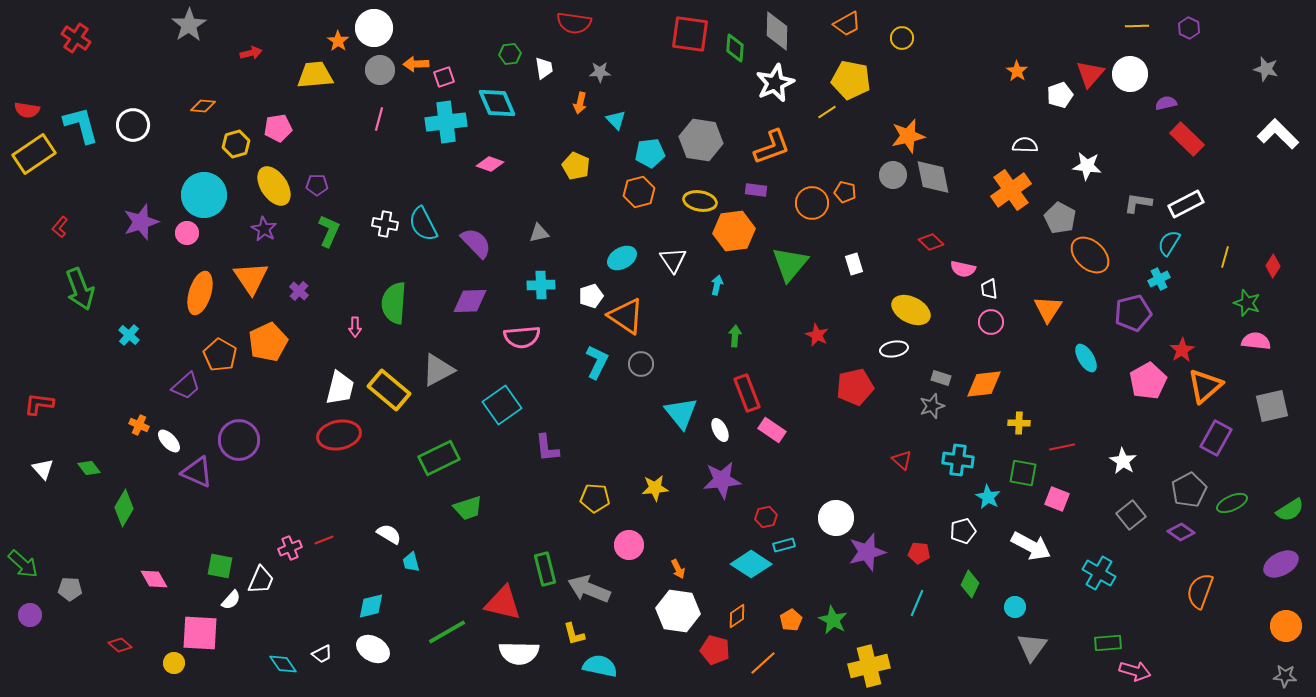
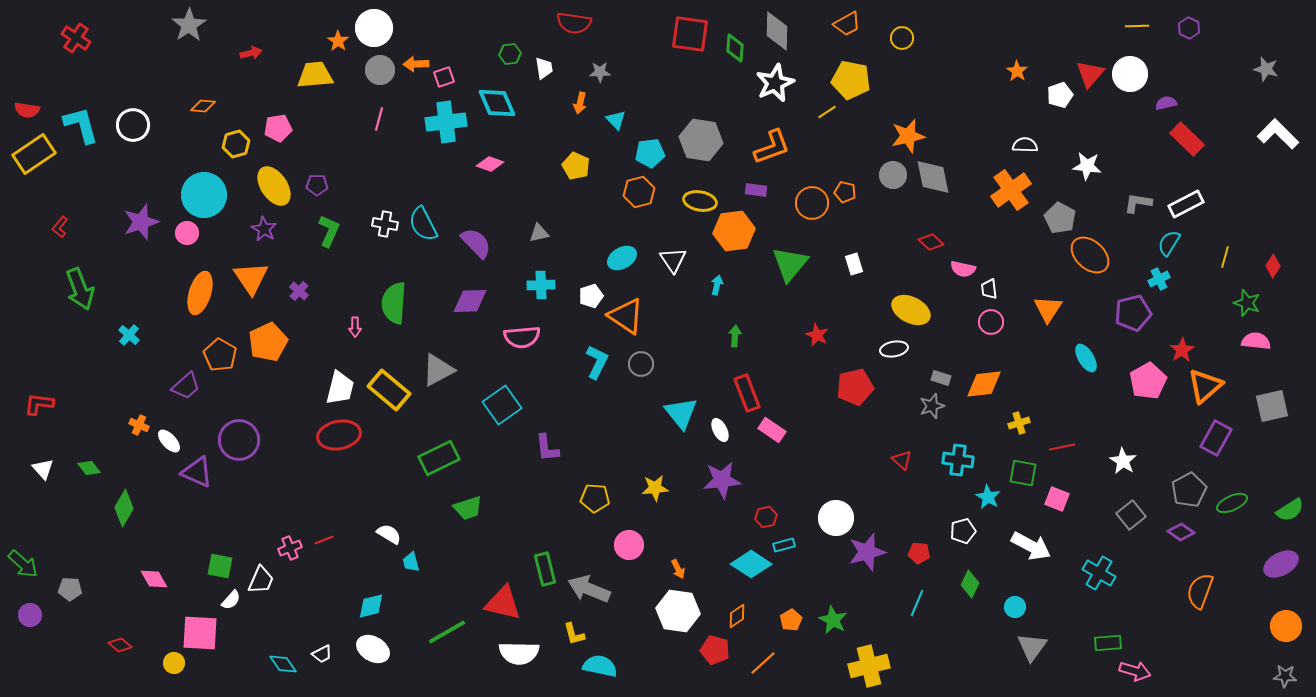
yellow cross at (1019, 423): rotated 20 degrees counterclockwise
